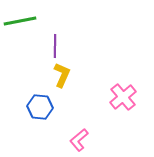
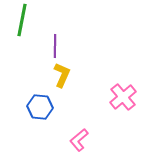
green line: moved 2 px right, 1 px up; rotated 68 degrees counterclockwise
